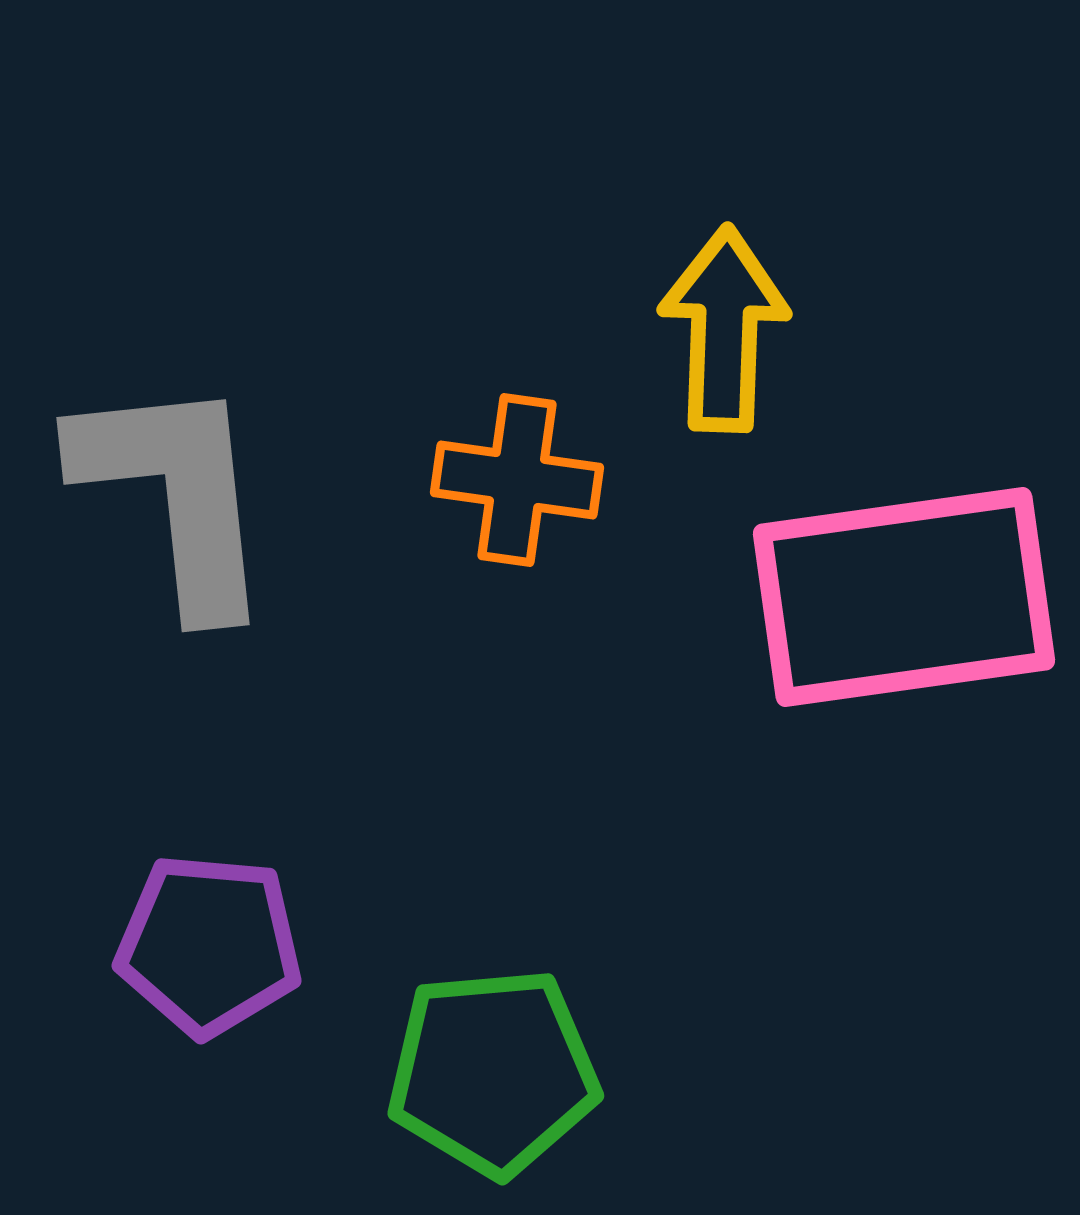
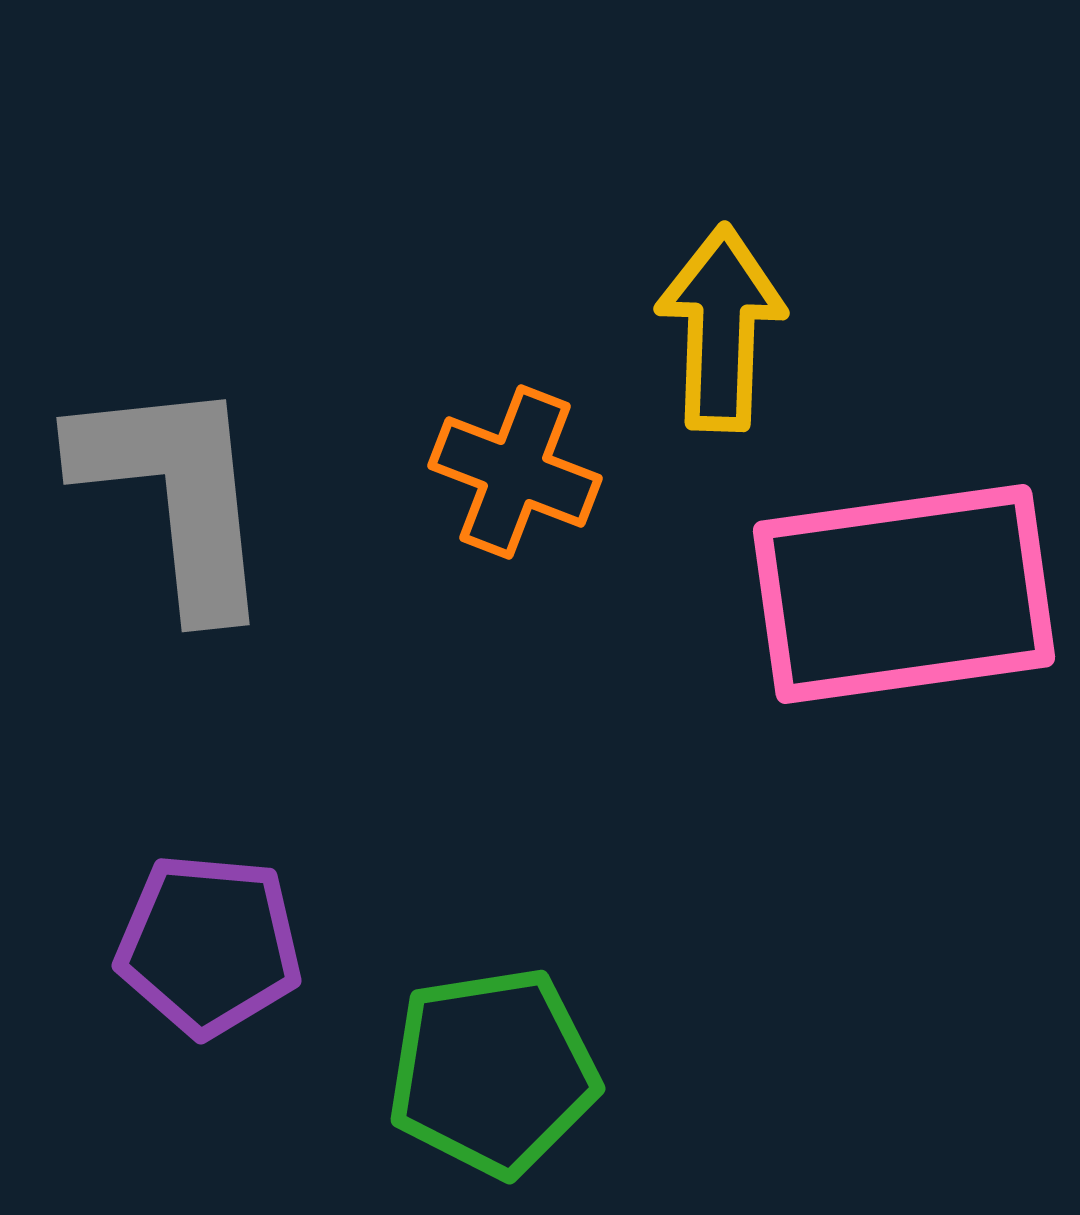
yellow arrow: moved 3 px left, 1 px up
orange cross: moved 2 px left, 8 px up; rotated 13 degrees clockwise
pink rectangle: moved 3 px up
green pentagon: rotated 4 degrees counterclockwise
